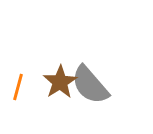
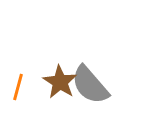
brown star: rotated 8 degrees counterclockwise
